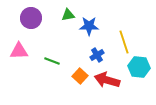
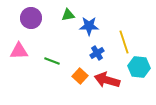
blue cross: moved 2 px up
